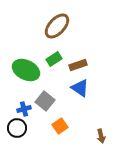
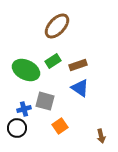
green rectangle: moved 1 px left, 2 px down
gray square: rotated 24 degrees counterclockwise
